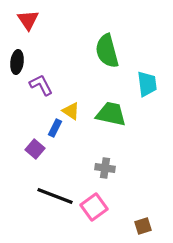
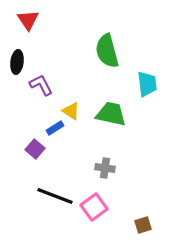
blue rectangle: rotated 30 degrees clockwise
brown square: moved 1 px up
